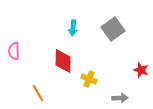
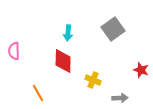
cyan arrow: moved 5 px left, 5 px down
yellow cross: moved 4 px right, 1 px down
